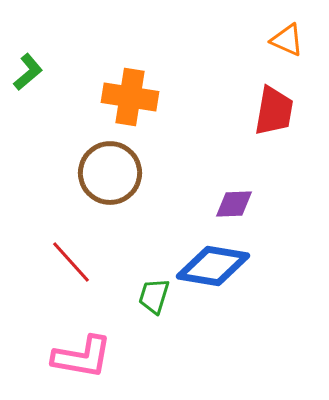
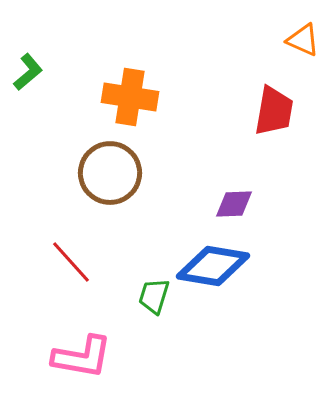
orange triangle: moved 16 px right
